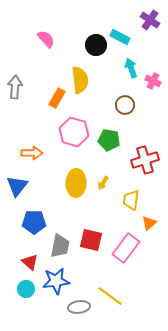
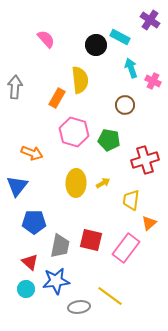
orange arrow: rotated 20 degrees clockwise
yellow arrow: rotated 152 degrees counterclockwise
